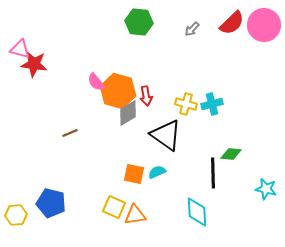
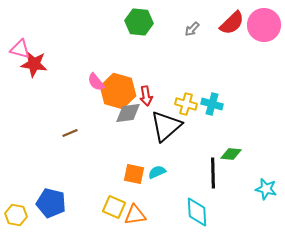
cyan cross: rotated 30 degrees clockwise
gray diamond: rotated 24 degrees clockwise
black triangle: moved 9 px up; rotated 44 degrees clockwise
yellow hexagon: rotated 15 degrees clockwise
